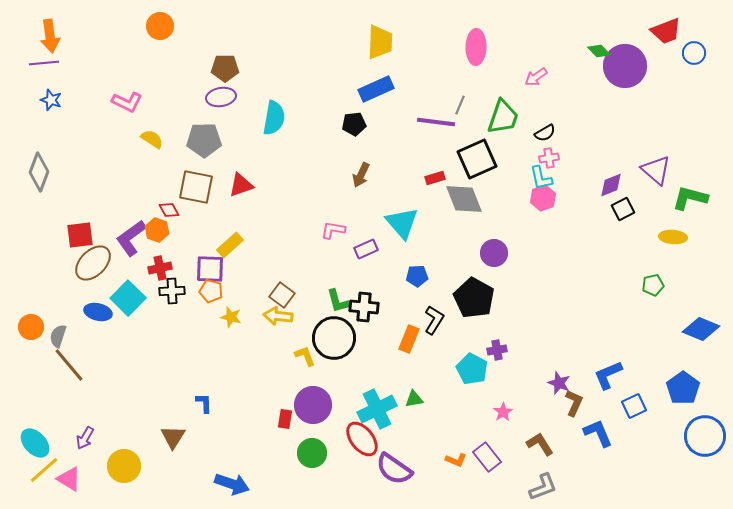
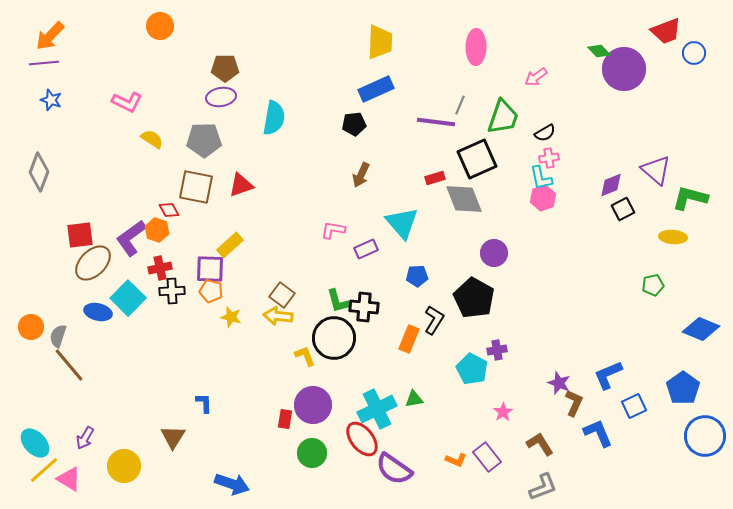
orange arrow at (50, 36): rotated 52 degrees clockwise
purple circle at (625, 66): moved 1 px left, 3 px down
